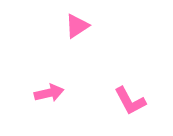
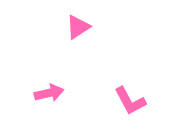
pink triangle: moved 1 px right, 1 px down
